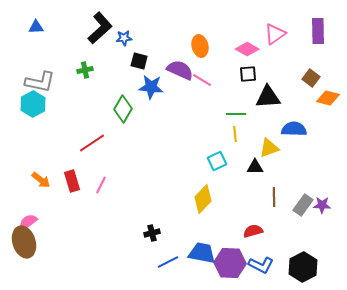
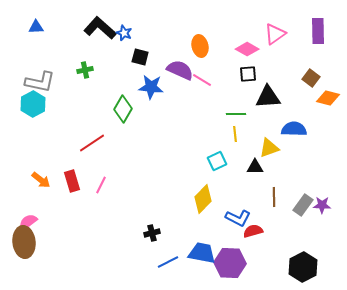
black L-shape at (100, 28): rotated 96 degrees counterclockwise
blue star at (124, 38): moved 5 px up; rotated 28 degrees clockwise
black square at (139, 61): moved 1 px right, 4 px up
brown ellipse at (24, 242): rotated 12 degrees clockwise
blue L-shape at (261, 265): moved 23 px left, 47 px up
